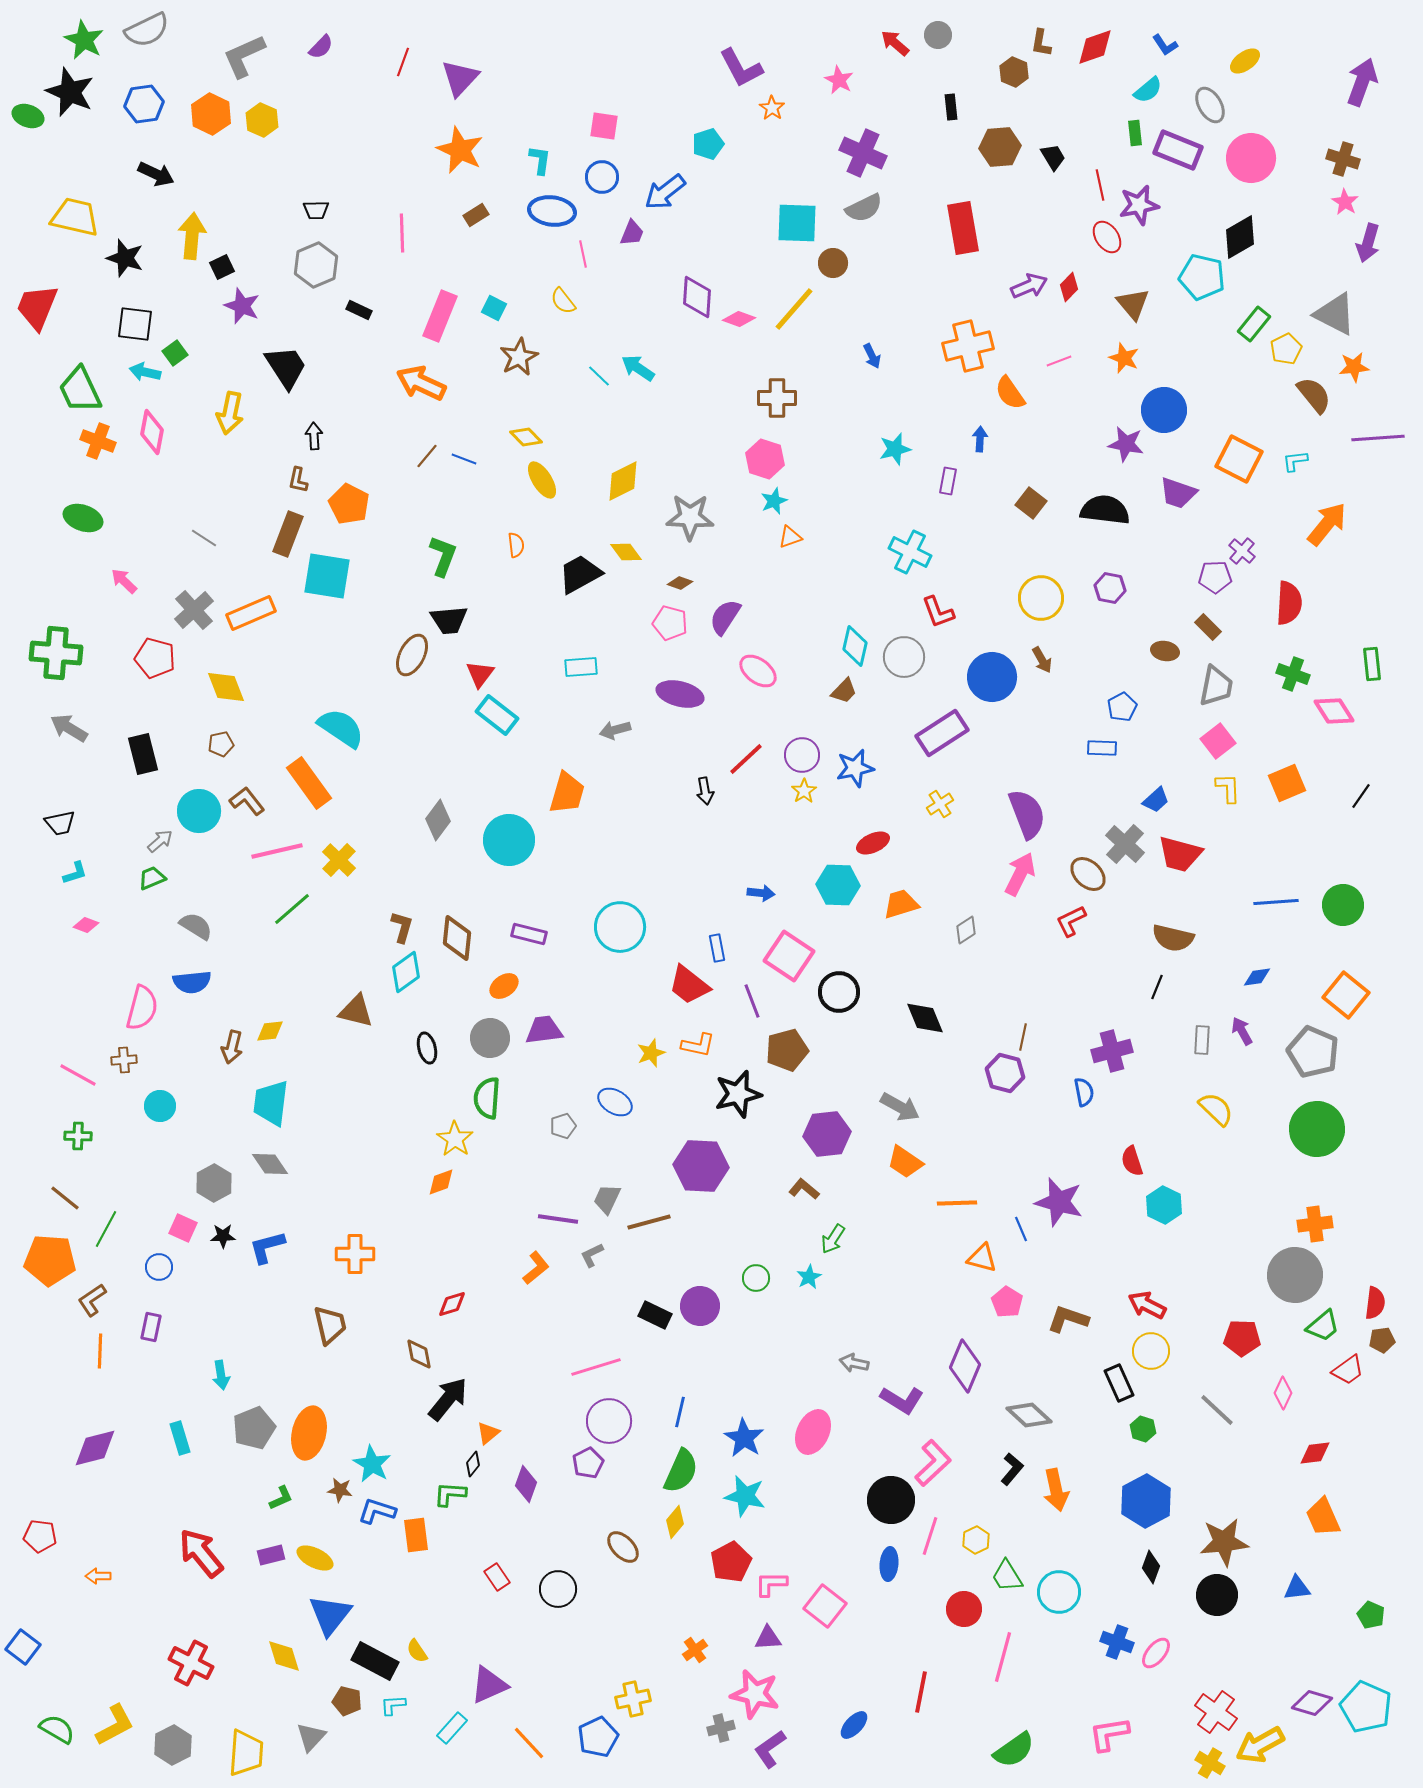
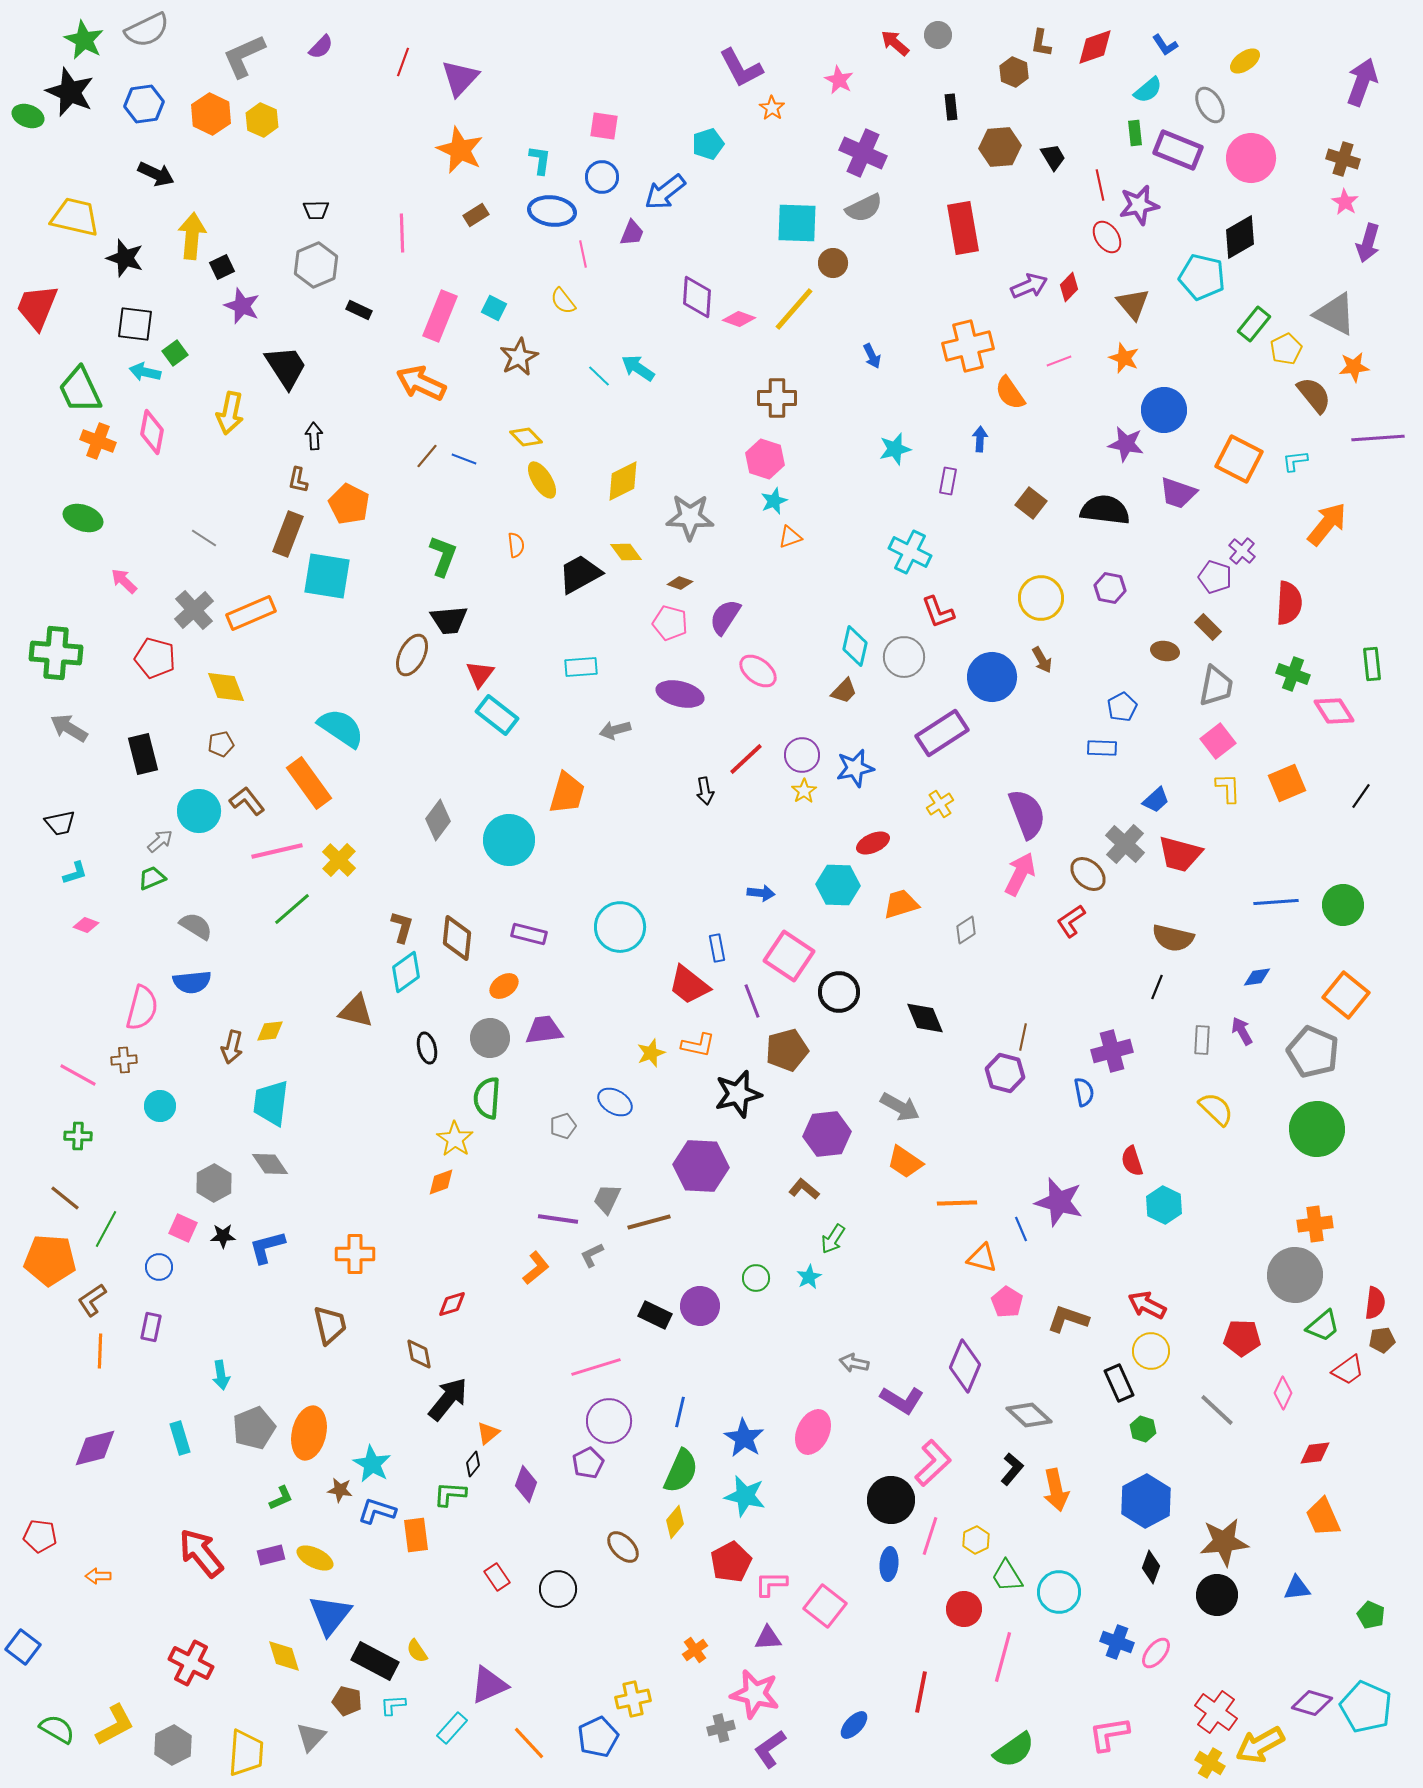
purple pentagon at (1215, 577): rotated 20 degrees clockwise
red L-shape at (1071, 921): rotated 8 degrees counterclockwise
